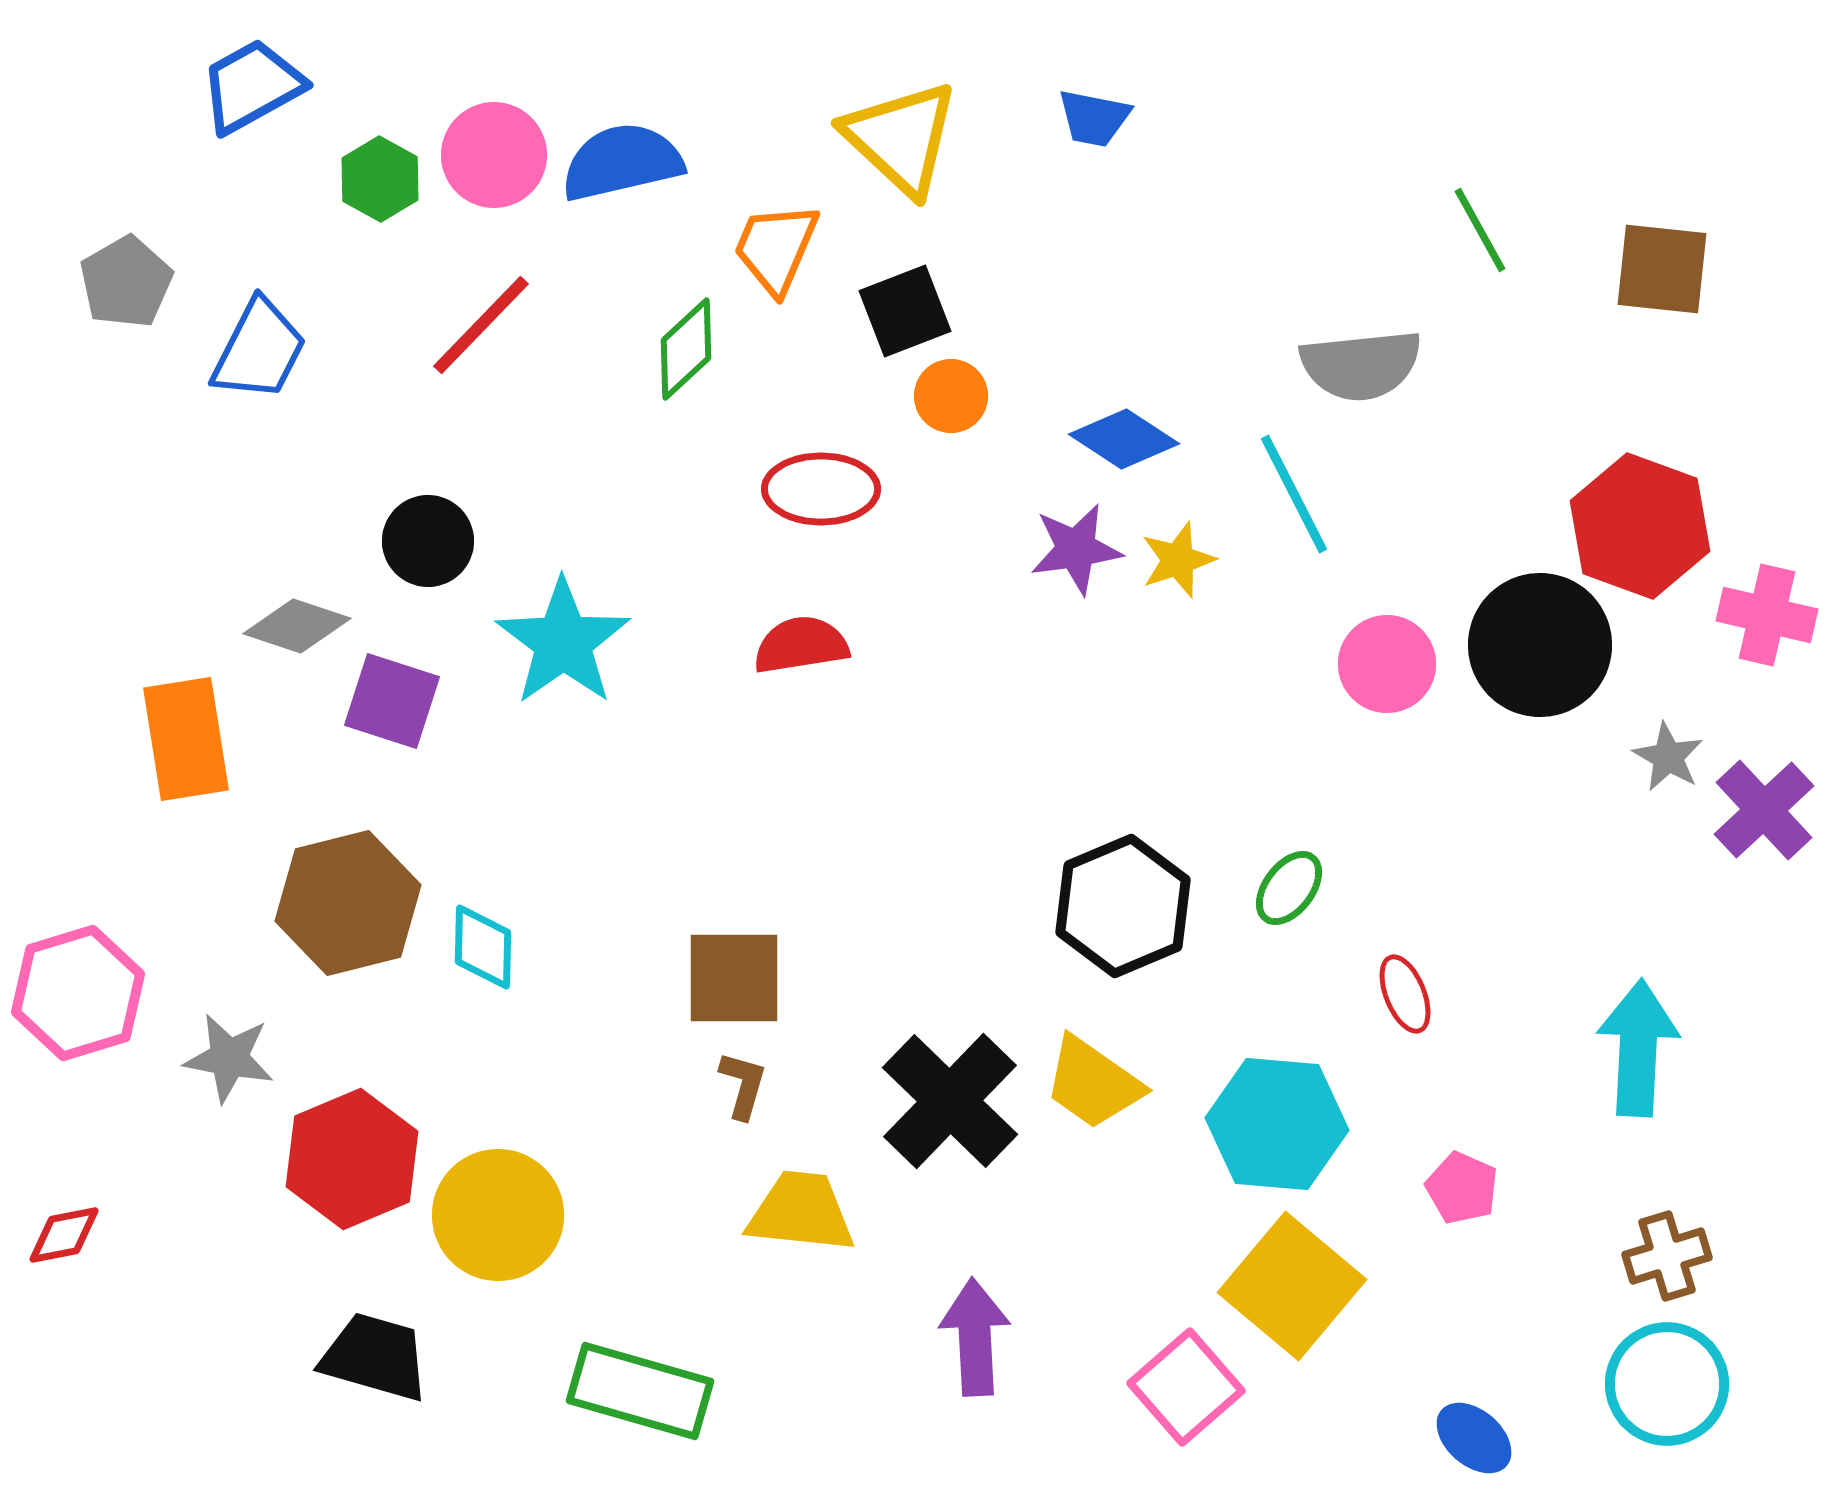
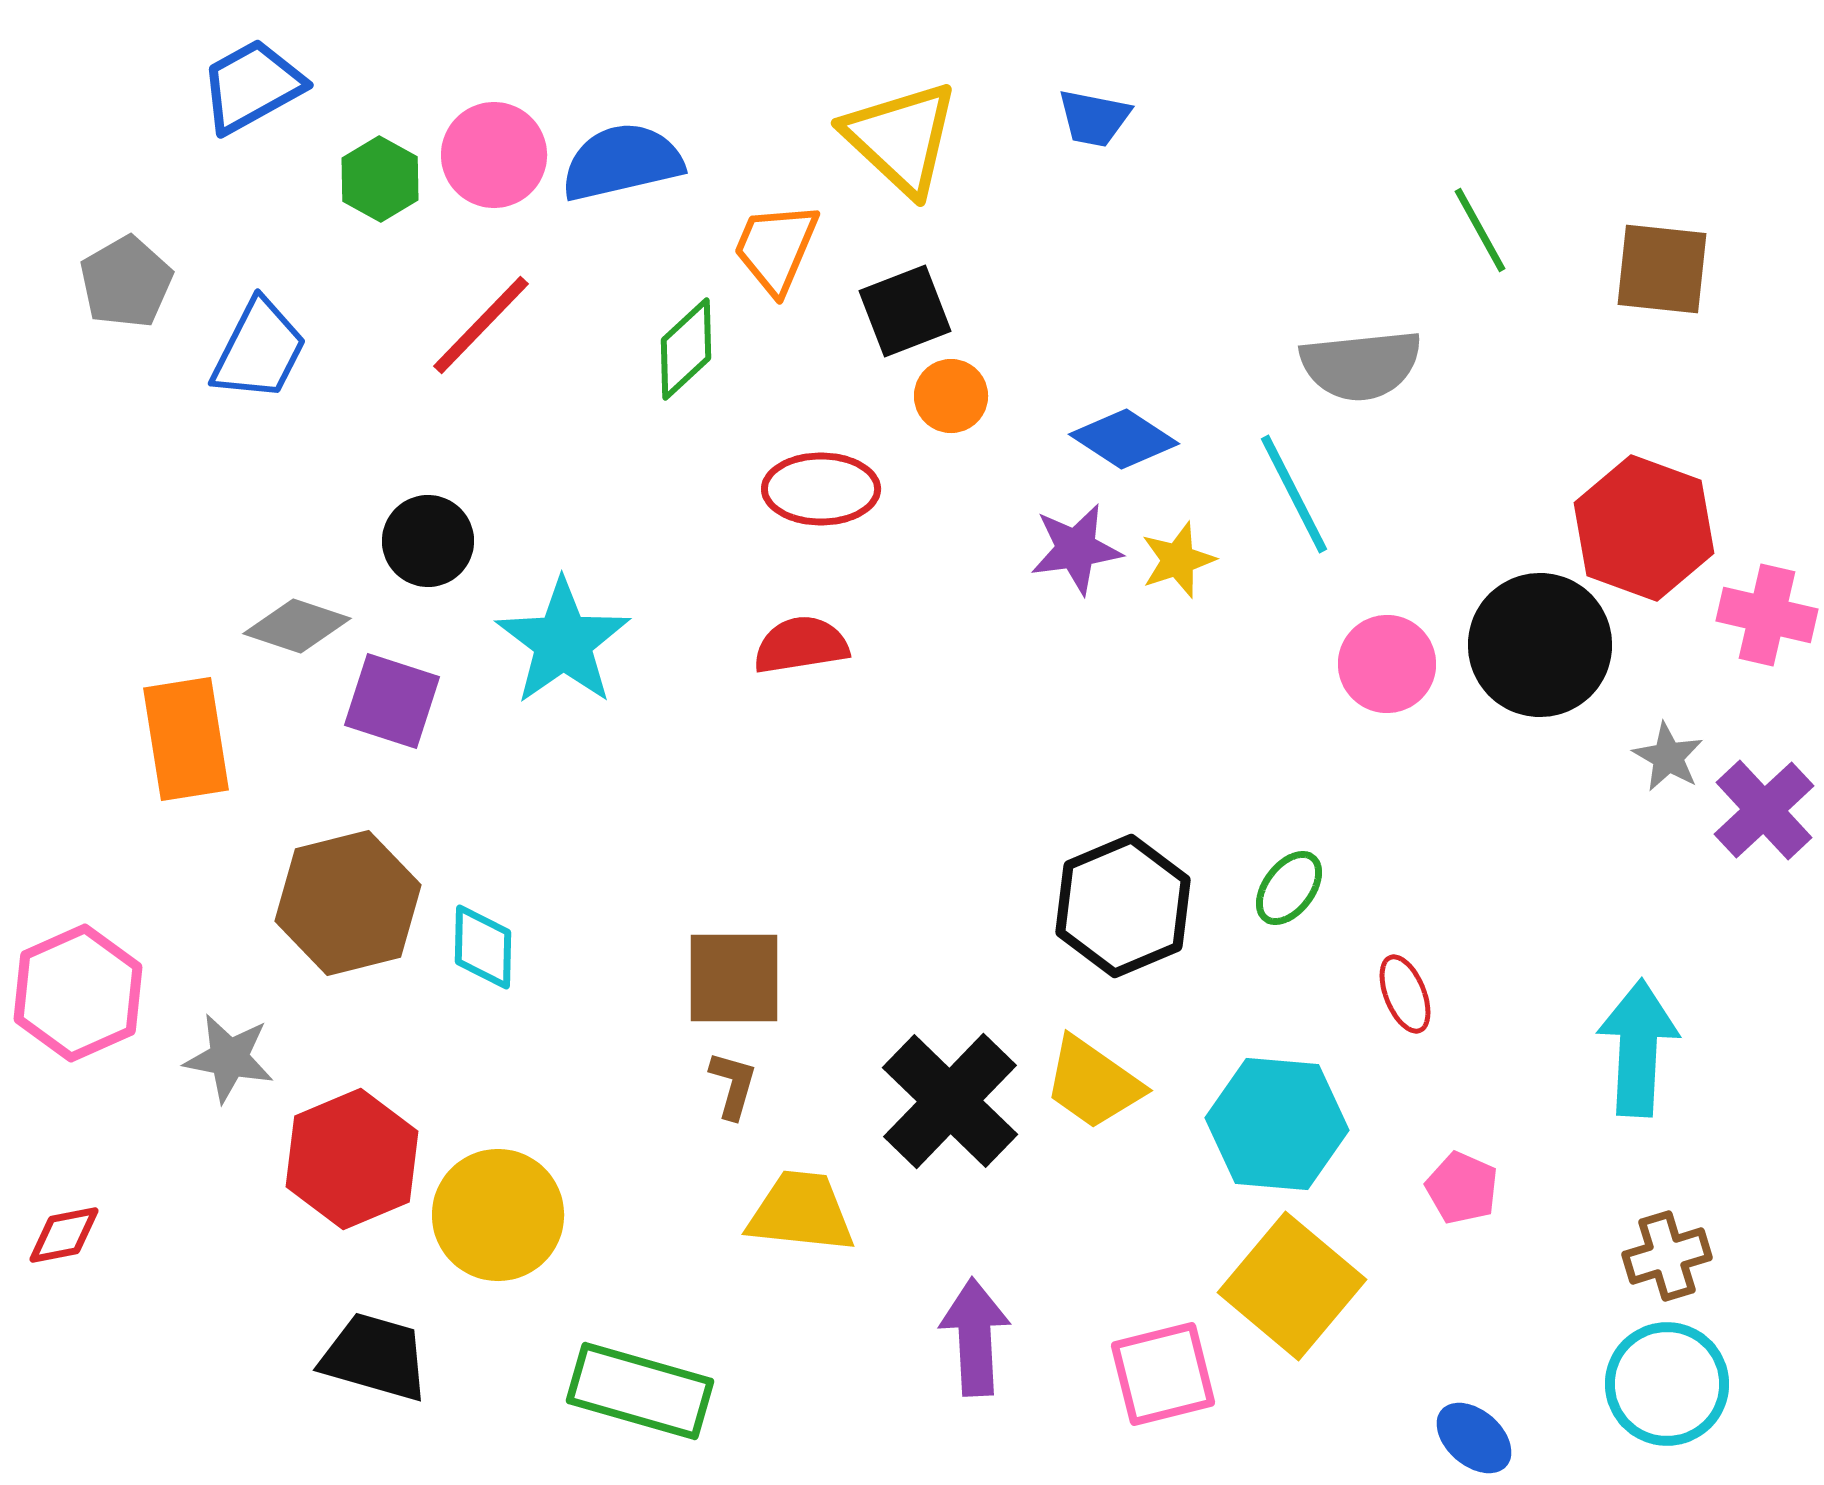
red hexagon at (1640, 526): moved 4 px right, 2 px down
pink hexagon at (78, 993): rotated 7 degrees counterclockwise
brown L-shape at (743, 1085): moved 10 px left
pink square at (1186, 1387): moved 23 px left, 13 px up; rotated 27 degrees clockwise
